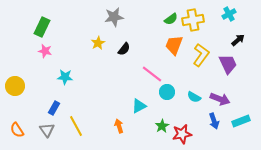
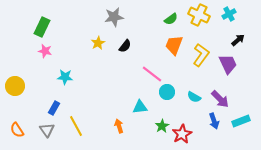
yellow cross: moved 6 px right, 5 px up; rotated 35 degrees clockwise
black semicircle: moved 1 px right, 3 px up
purple arrow: rotated 24 degrees clockwise
cyan triangle: moved 1 px right, 1 px down; rotated 21 degrees clockwise
red star: rotated 18 degrees counterclockwise
